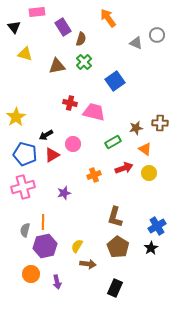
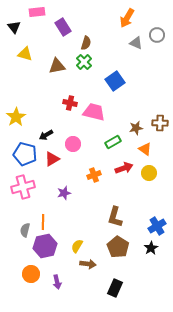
orange arrow: moved 19 px right; rotated 114 degrees counterclockwise
brown semicircle: moved 5 px right, 4 px down
red triangle: moved 4 px down
